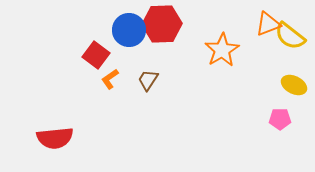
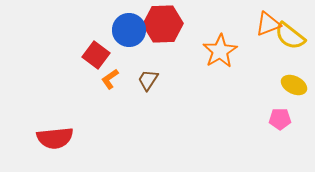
red hexagon: moved 1 px right
orange star: moved 2 px left, 1 px down
